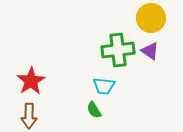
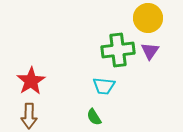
yellow circle: moved 3 px left
purple triangle: rotated 30 degrees clockwise
green semicircle: moved 7 px down
